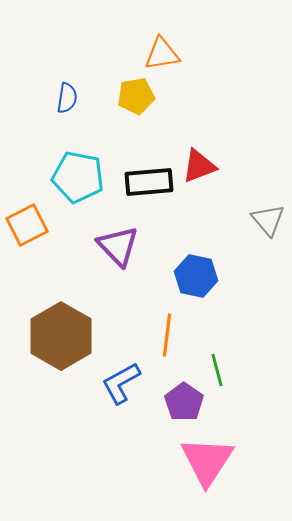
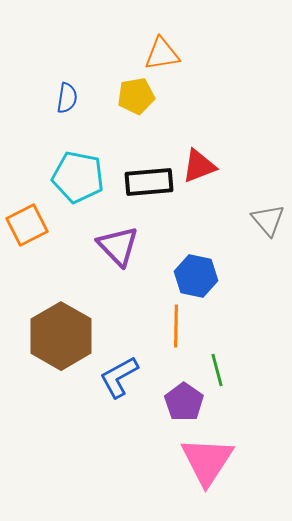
orange line: moved 9 px right, 9 px up; rotated 6 degrees counterclockwise
blue L-shape: moved 2 px left, 6 px up
